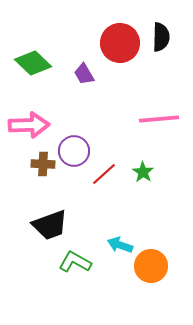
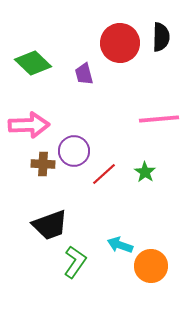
purple trapezoid: rotated 15 degrees clockwise
green star: moved 2 px right
green L-shape: rotated 96 degrees clockwise
